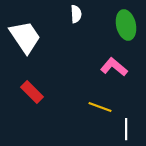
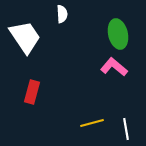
white semicircle: moved 14 px left
green ellipse: moved 8 px left, 9 px down
red rectangle: rotated 60 degrees clockwise
yellow line: moved 8 px left, 16 px down; rotated 35 degrees counterclockwise
white line: rotated 10 degrees counterclockwise
